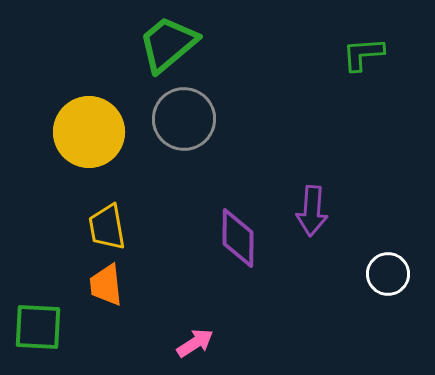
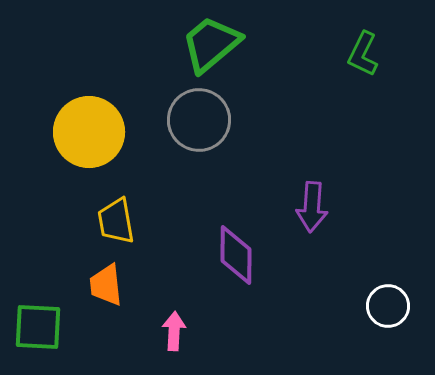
green trapezoid: moved 43 px right
green L-shape: rotated 60 degrees counterclockwise
gray circle: moved 15 px right, 1 px down
purple arrow: moved 4 px up
yellow trapezoid: moved 9 px right, 6 px up
purple diamond: moved 2 px left, 17 px down
white circle: moved 32 px down
pink arrow: moved 21 px left, 12 px up; rotated 54 degrees counterclockwise
